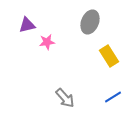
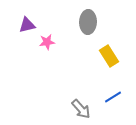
gray ellipse: moved 2 px left; rotated 20 degrees counterclockwise
gray arrow: moved 16 px right, 11 px down
